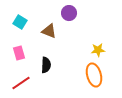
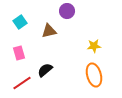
purple circle: moved 2 px left, 2 px up
cyan square: rotated 24 degrees clockwise
brown triangle: rotated 35 degrees counterclockwise
yellow star: moved 4 px left, 4 px up
black semicircle: moved 1 px left, 5 px down; rotated 133 degrees counterclockwise
red line: moved 1 px right
